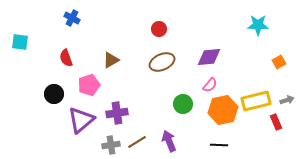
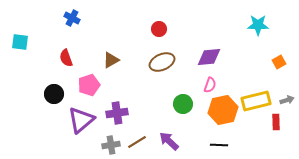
pink semicircle: rotated 21 degrees counterclockwise
red rectangle: rotated 21 degrees clockwise
purple arrow: rotated 25 degrees counterclockwise
